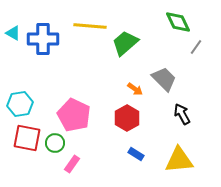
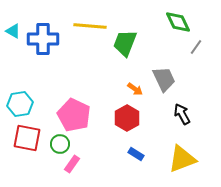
cyan triangle: moved 2 px up
green trapezoid: rotated 28 degrees counterclockwise
gray trapezoid: rotated 20 degrees clockwise
green circle: moved 5 px right, 1 px down
yellow triangle: moved 3 px right, 1 px up; rotated 16 degrees counterclockwise
